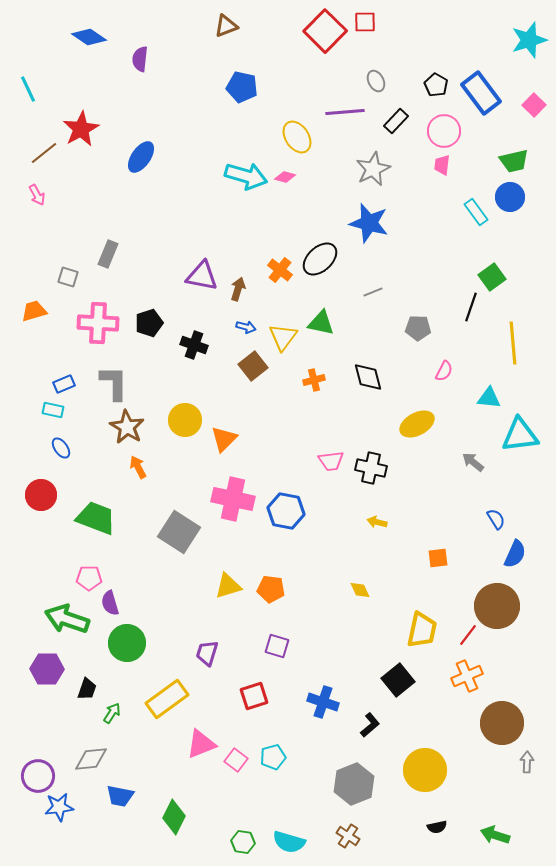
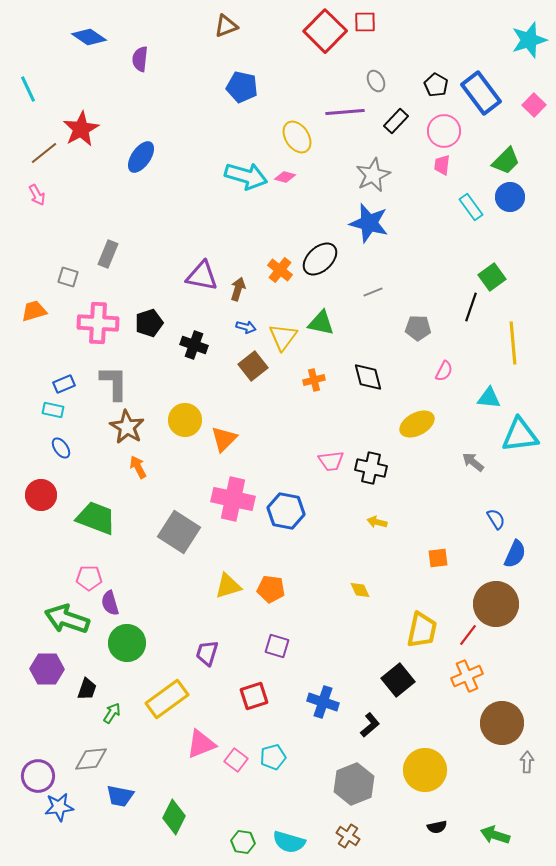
green trapezoid at (514, 161): moved 8 px left; rotated 32 degrees counterclockwise
gray star at (373, 169): moved 6 px down
cyan rectangle at (476, 212): moved 5 px left, 5 px up
brown circle at (497, 606): moved 1 px left, 2 px up
